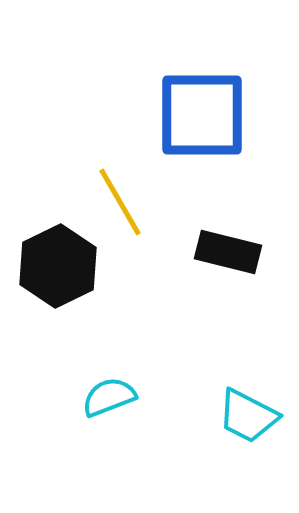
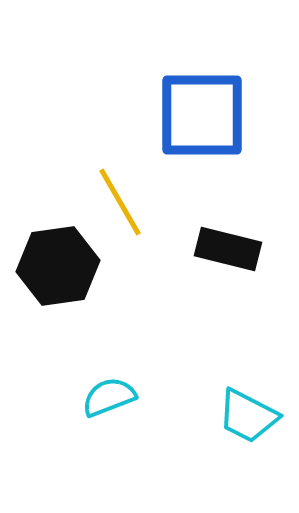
black rectangle: moved 3 px up
black hexagon: rotated 18 degrees clockwise
